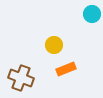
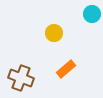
yellow circle: moved 12 px up
orange rectangle: rotated 18 degrees counterclockwise
